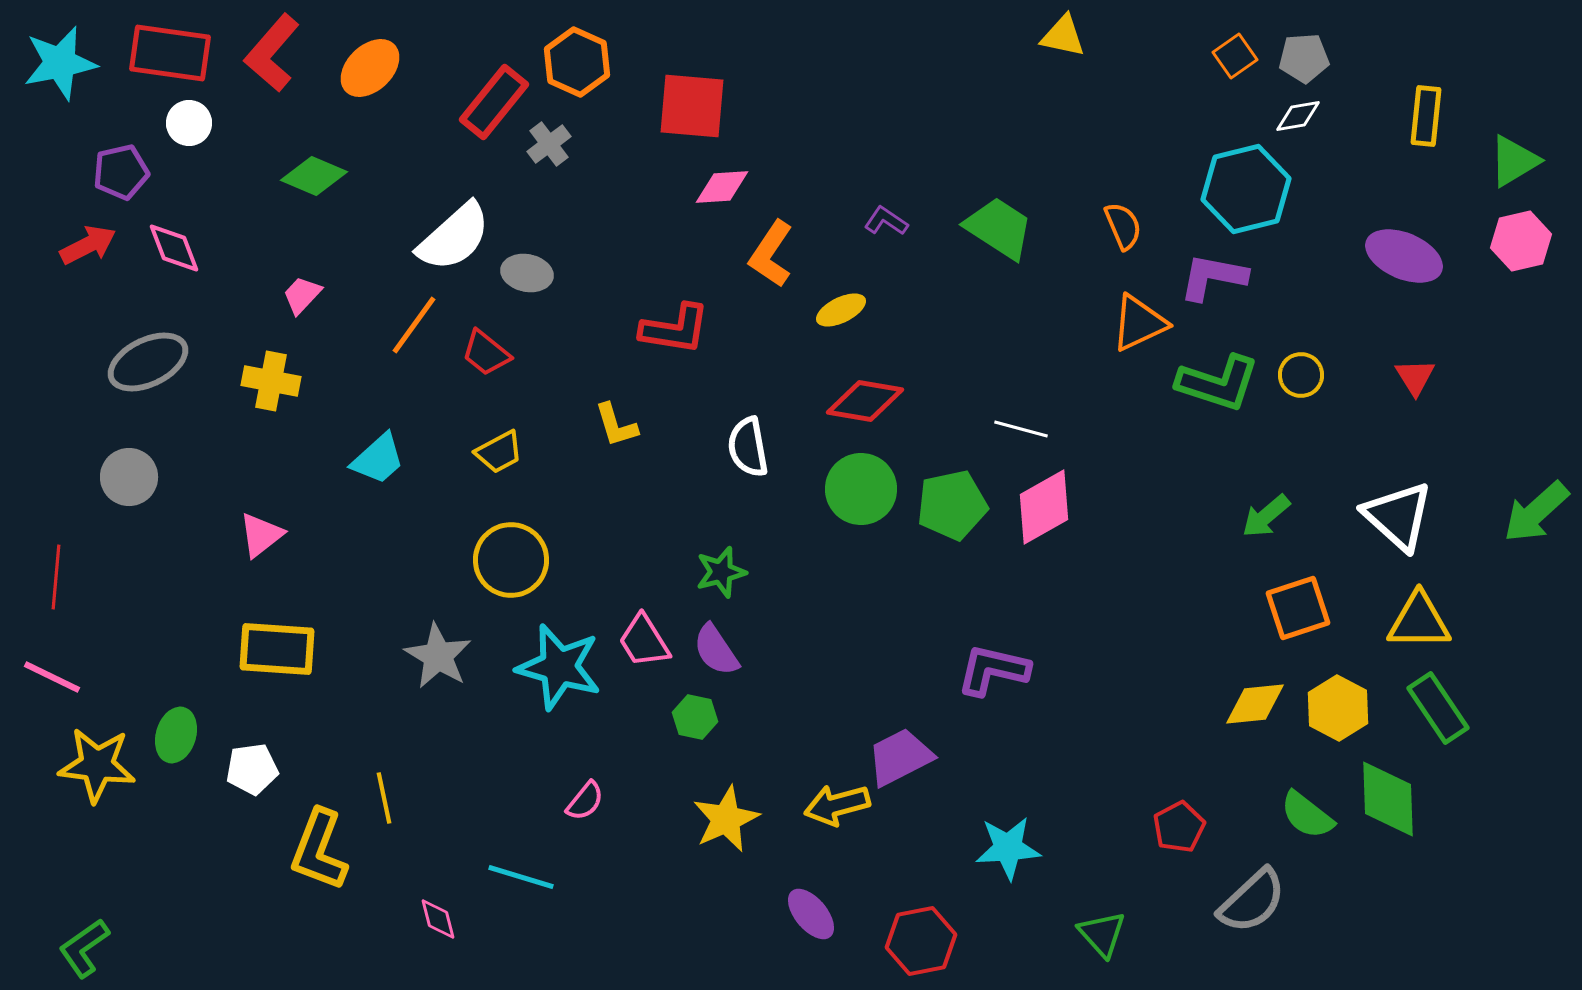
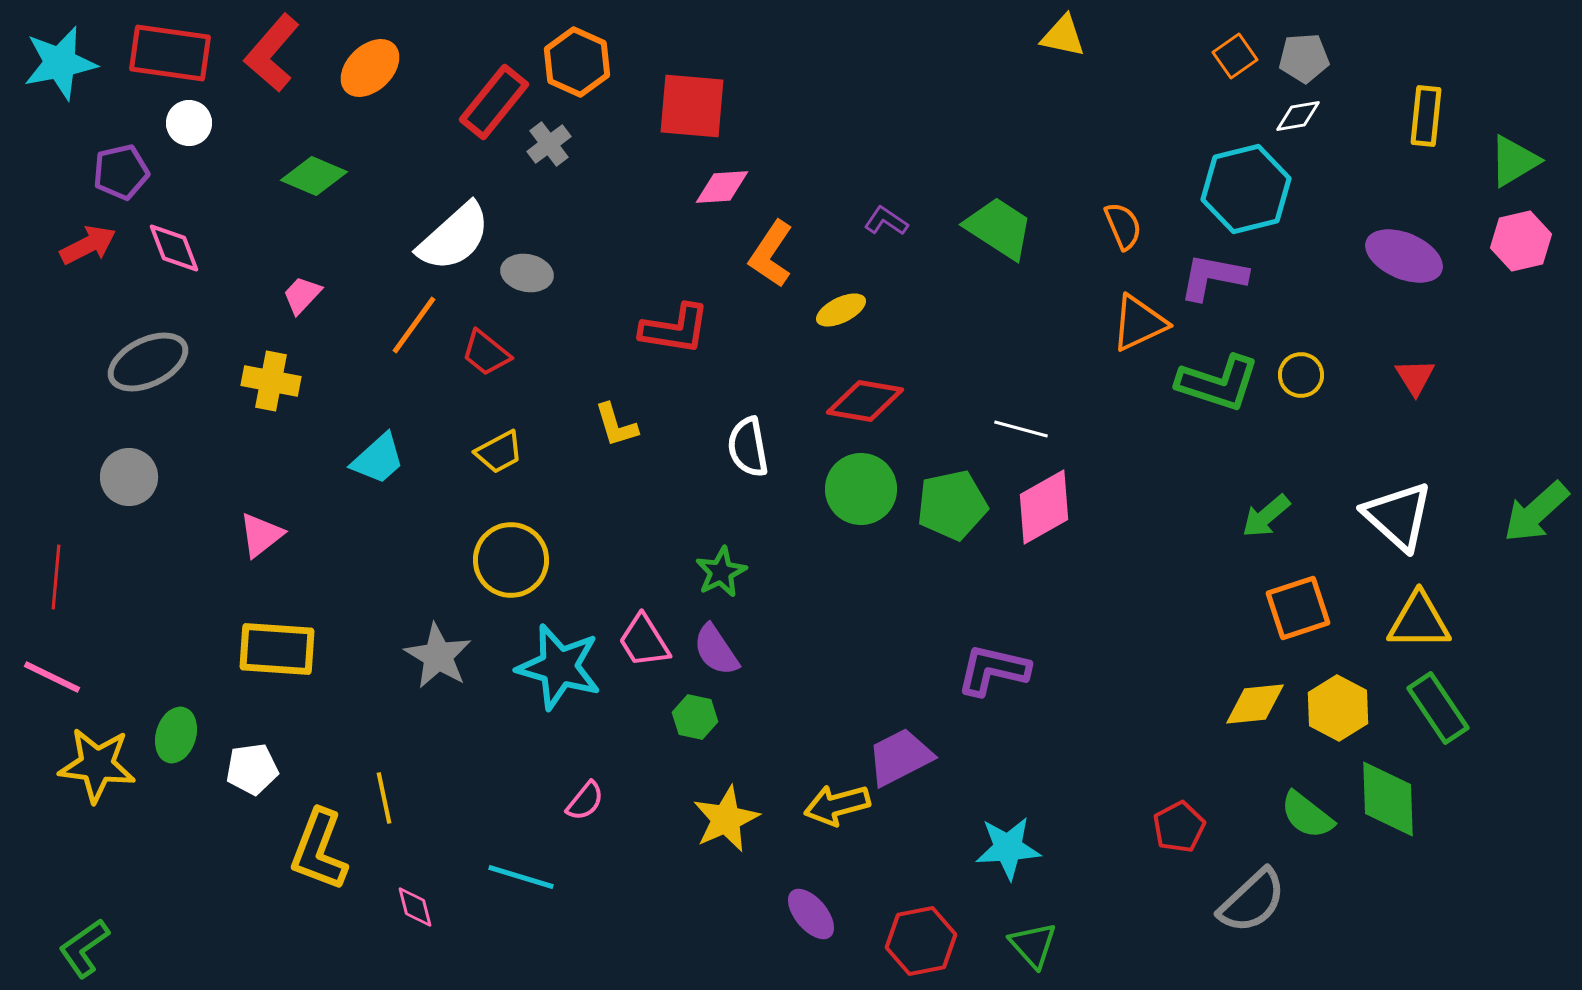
green star at (721, 572): rotated 12 degrees counterclockwise
pink diamond at (438, 919): moved 23 px left, 12 px up
green triangle at (1102, 934): moved 69 px left, 11 px down
